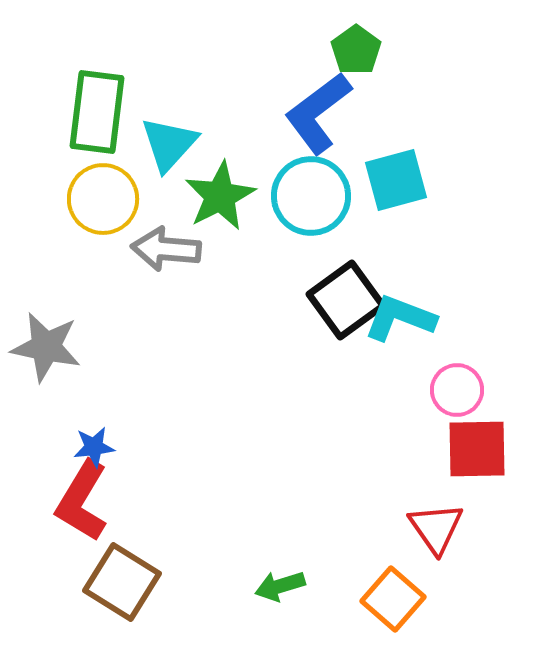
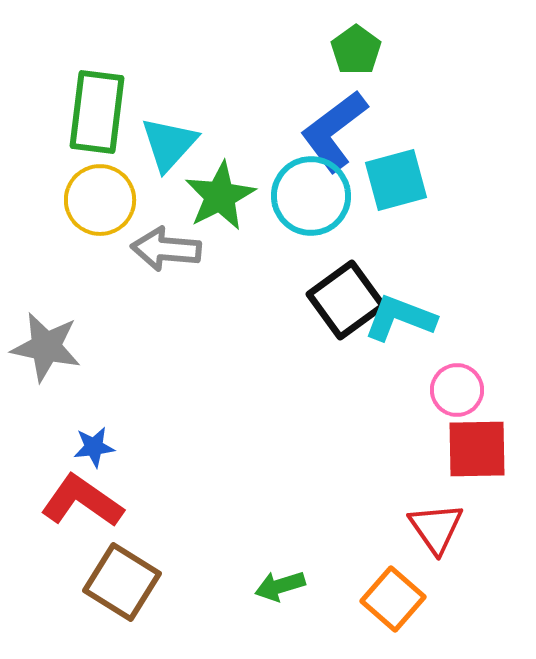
blue L-shape: moved 16 px right, 18 px down
yellow circle: moved 3 px left, 1 px down
red L-shape: rotated 94 degrees clockwise
